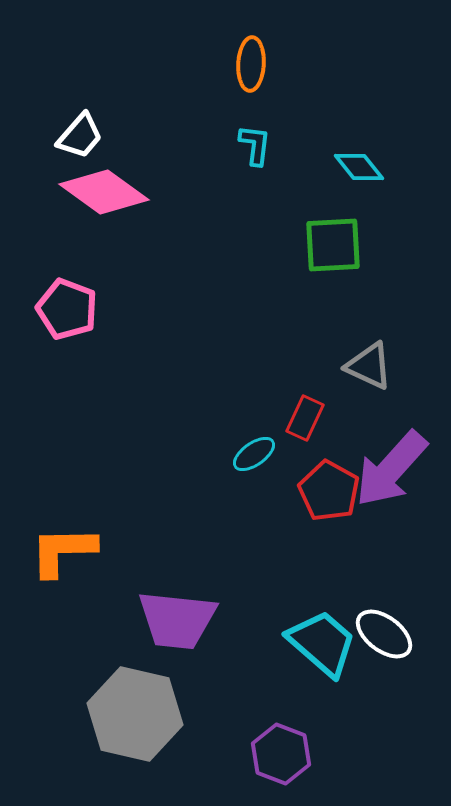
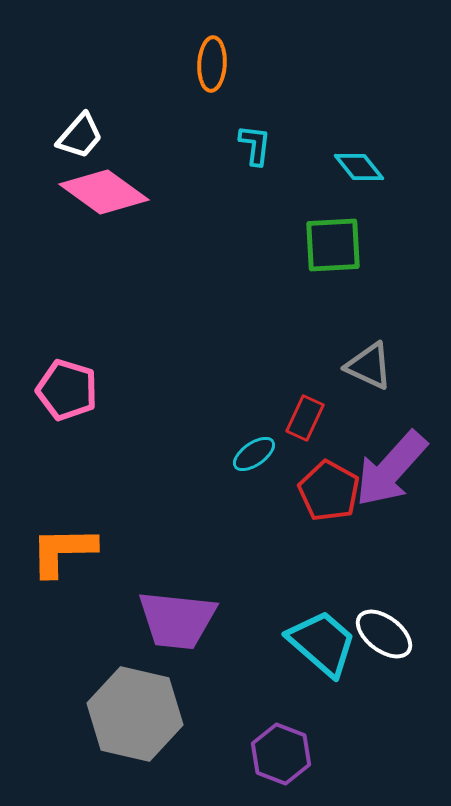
orange ellipse: moved 39 px left
pink pentagon: moved 81 px down; rotated 4 degrees counterclockwise
